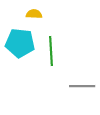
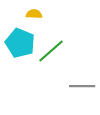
cyan pentagon: rotated 16 degrees clockwise
green line: rotated 52 degrees clockwise
